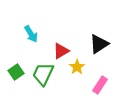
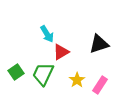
cyan arrow: moved 16 px right
black triangle: rotated 15 degrees clockwise
red triangle: moved 1 px down
yellow star: moved 13 px down
